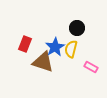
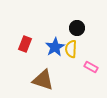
yellow semicircle: rotated 12 degrees counterclockwise
brown triangle: moved 18 px down
